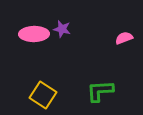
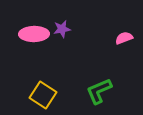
purple star: rotated 24 degrees counterclockwise
green L-shape: moved 1 px left; rotated 20 degrees counterclockwise
